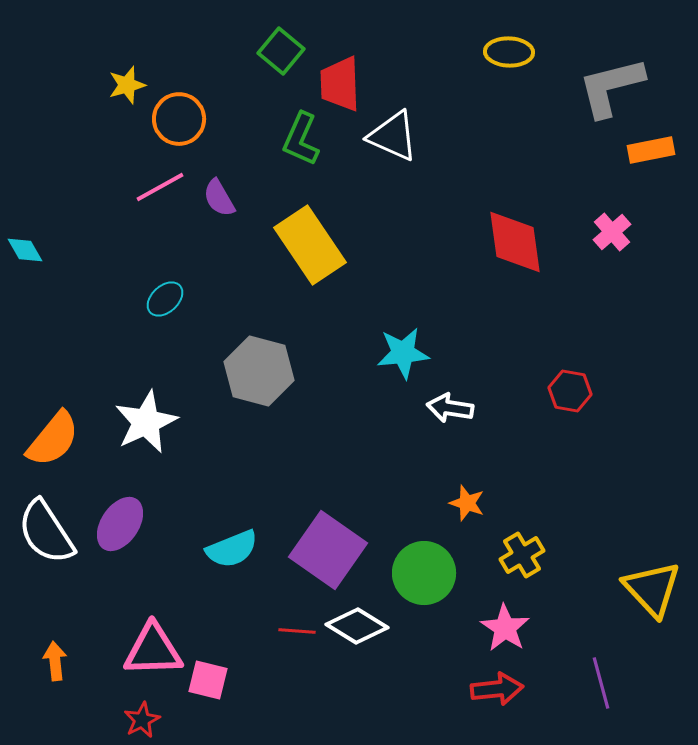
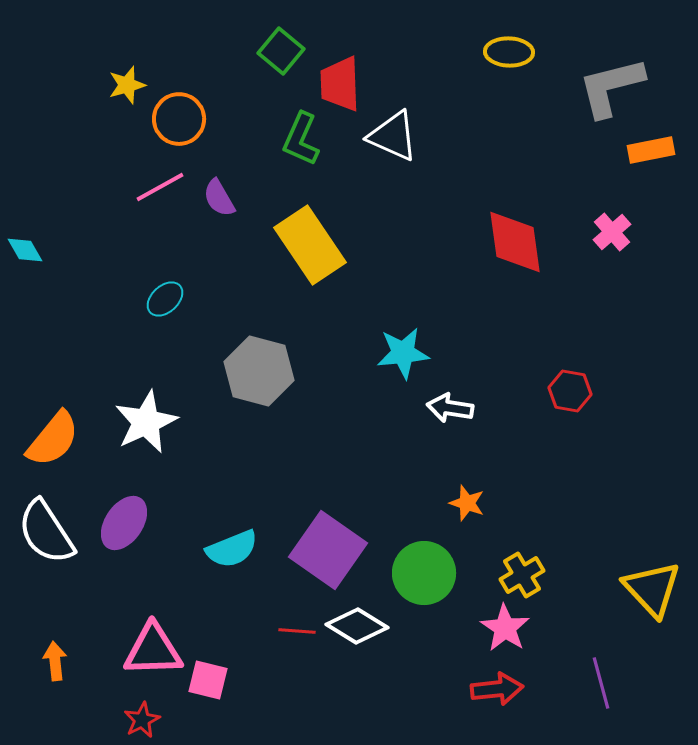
purple ellipse: moved 4 px right, 1 px up
yellow cross: moved 20 px down
